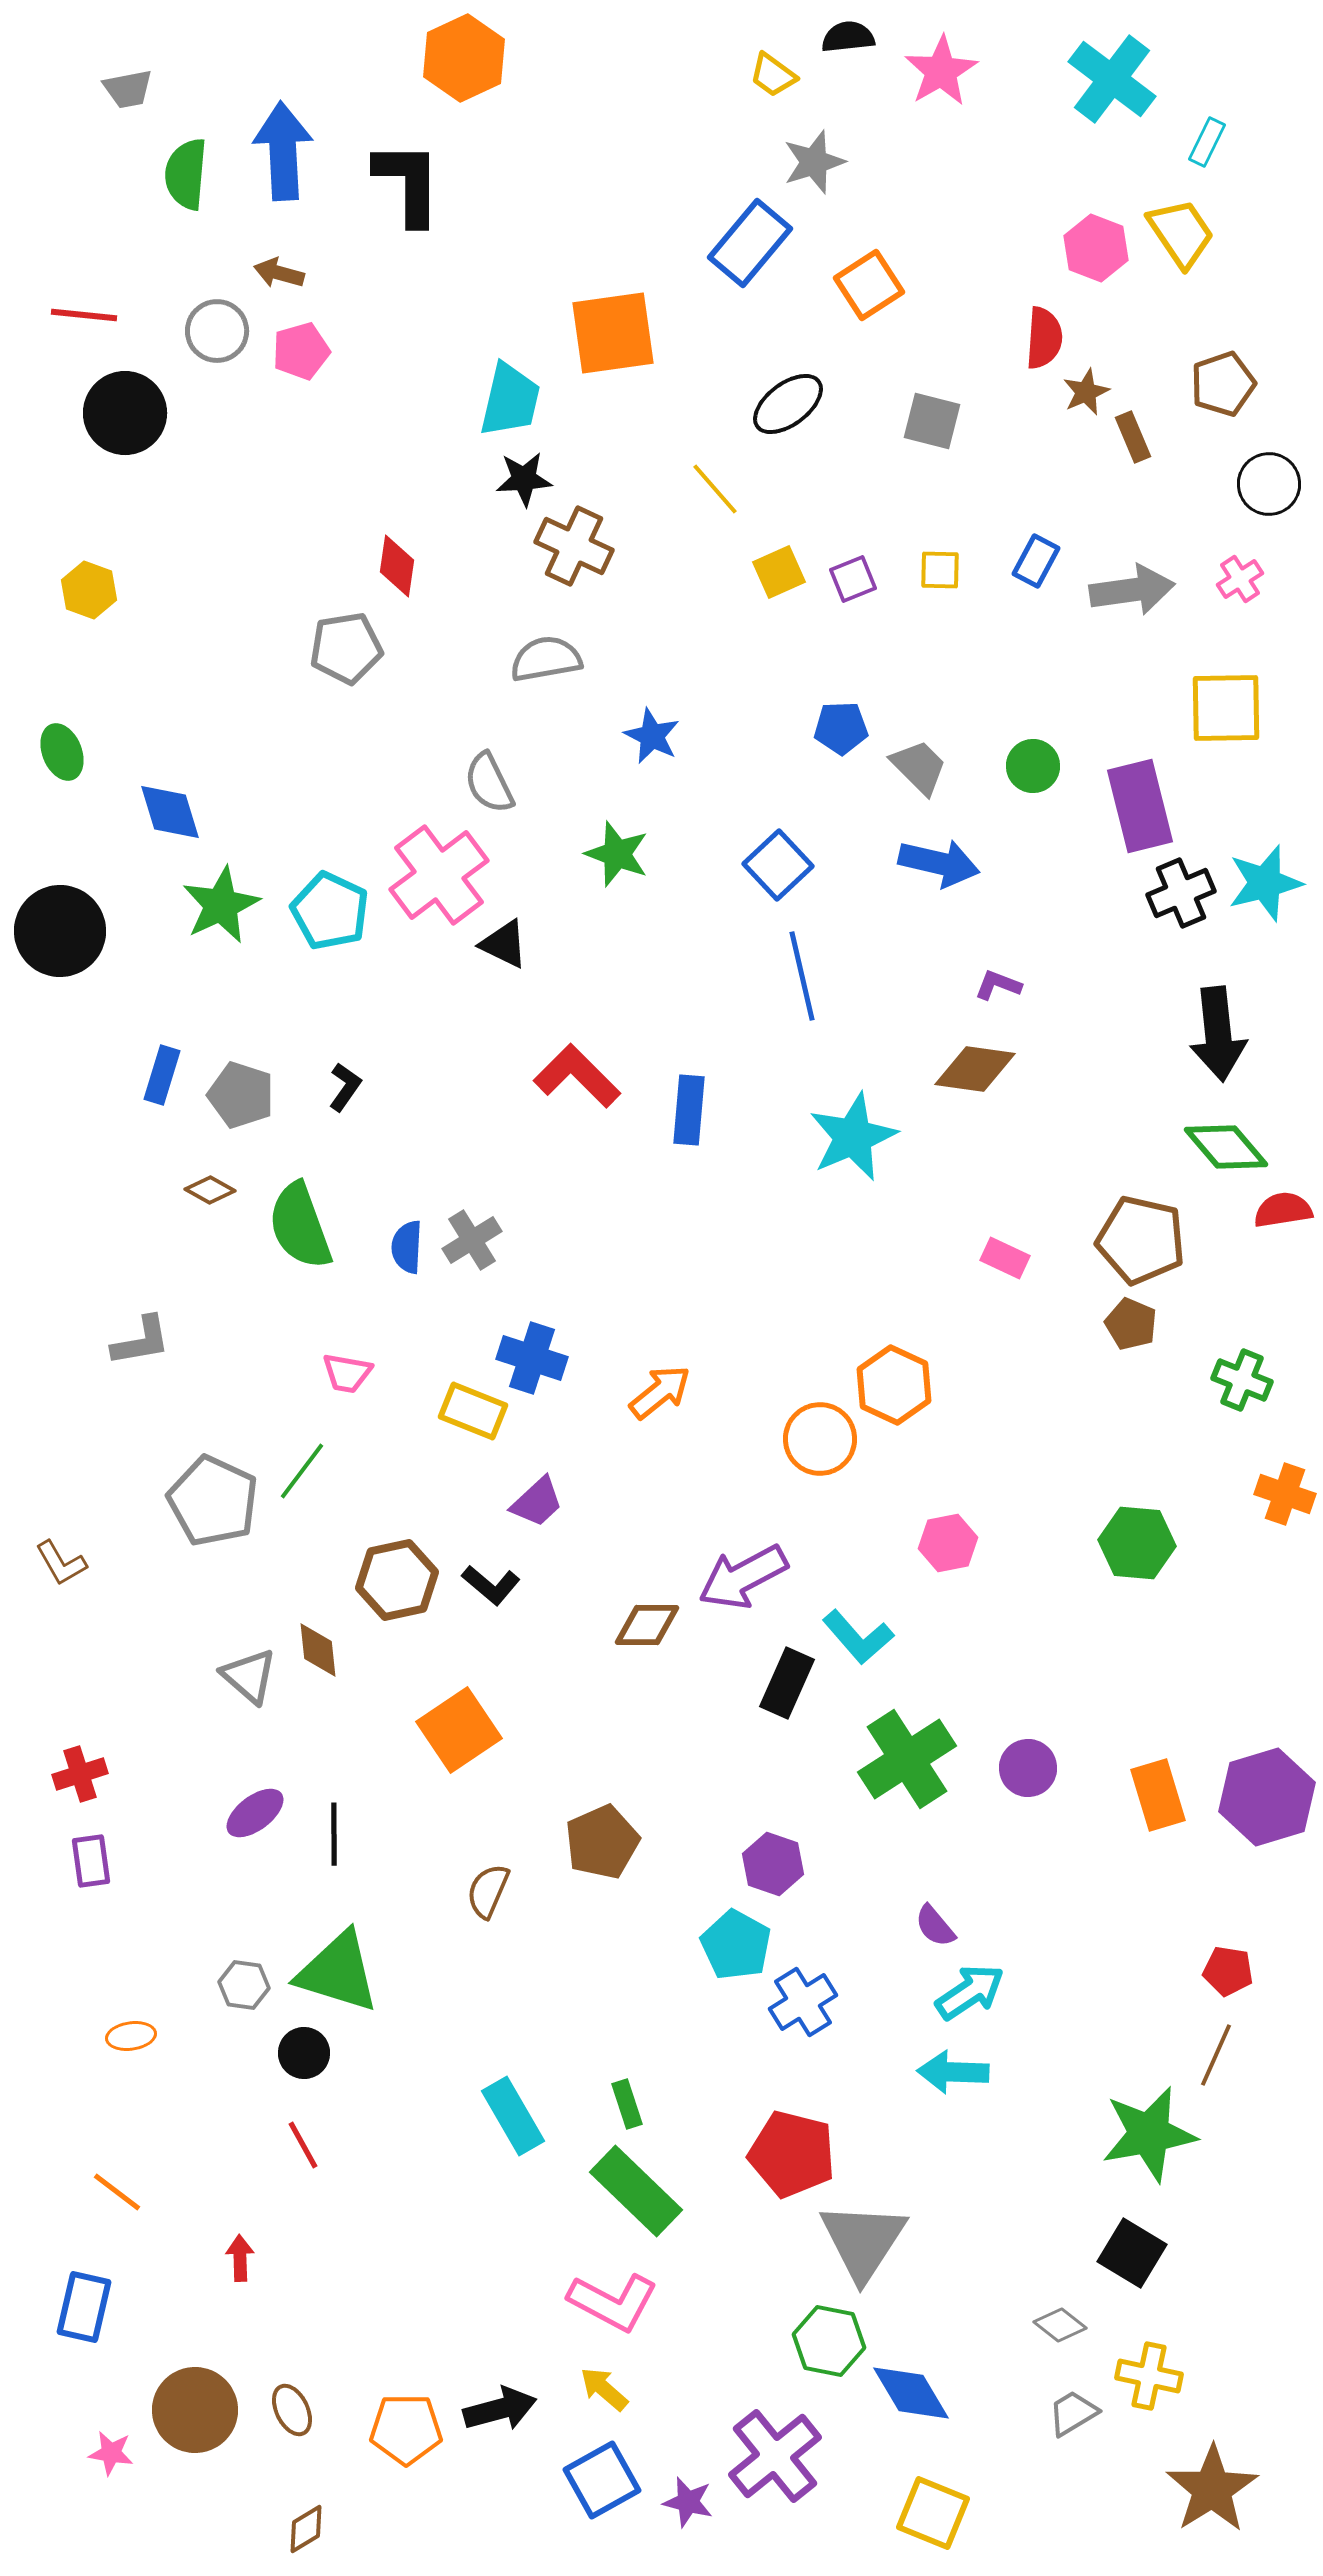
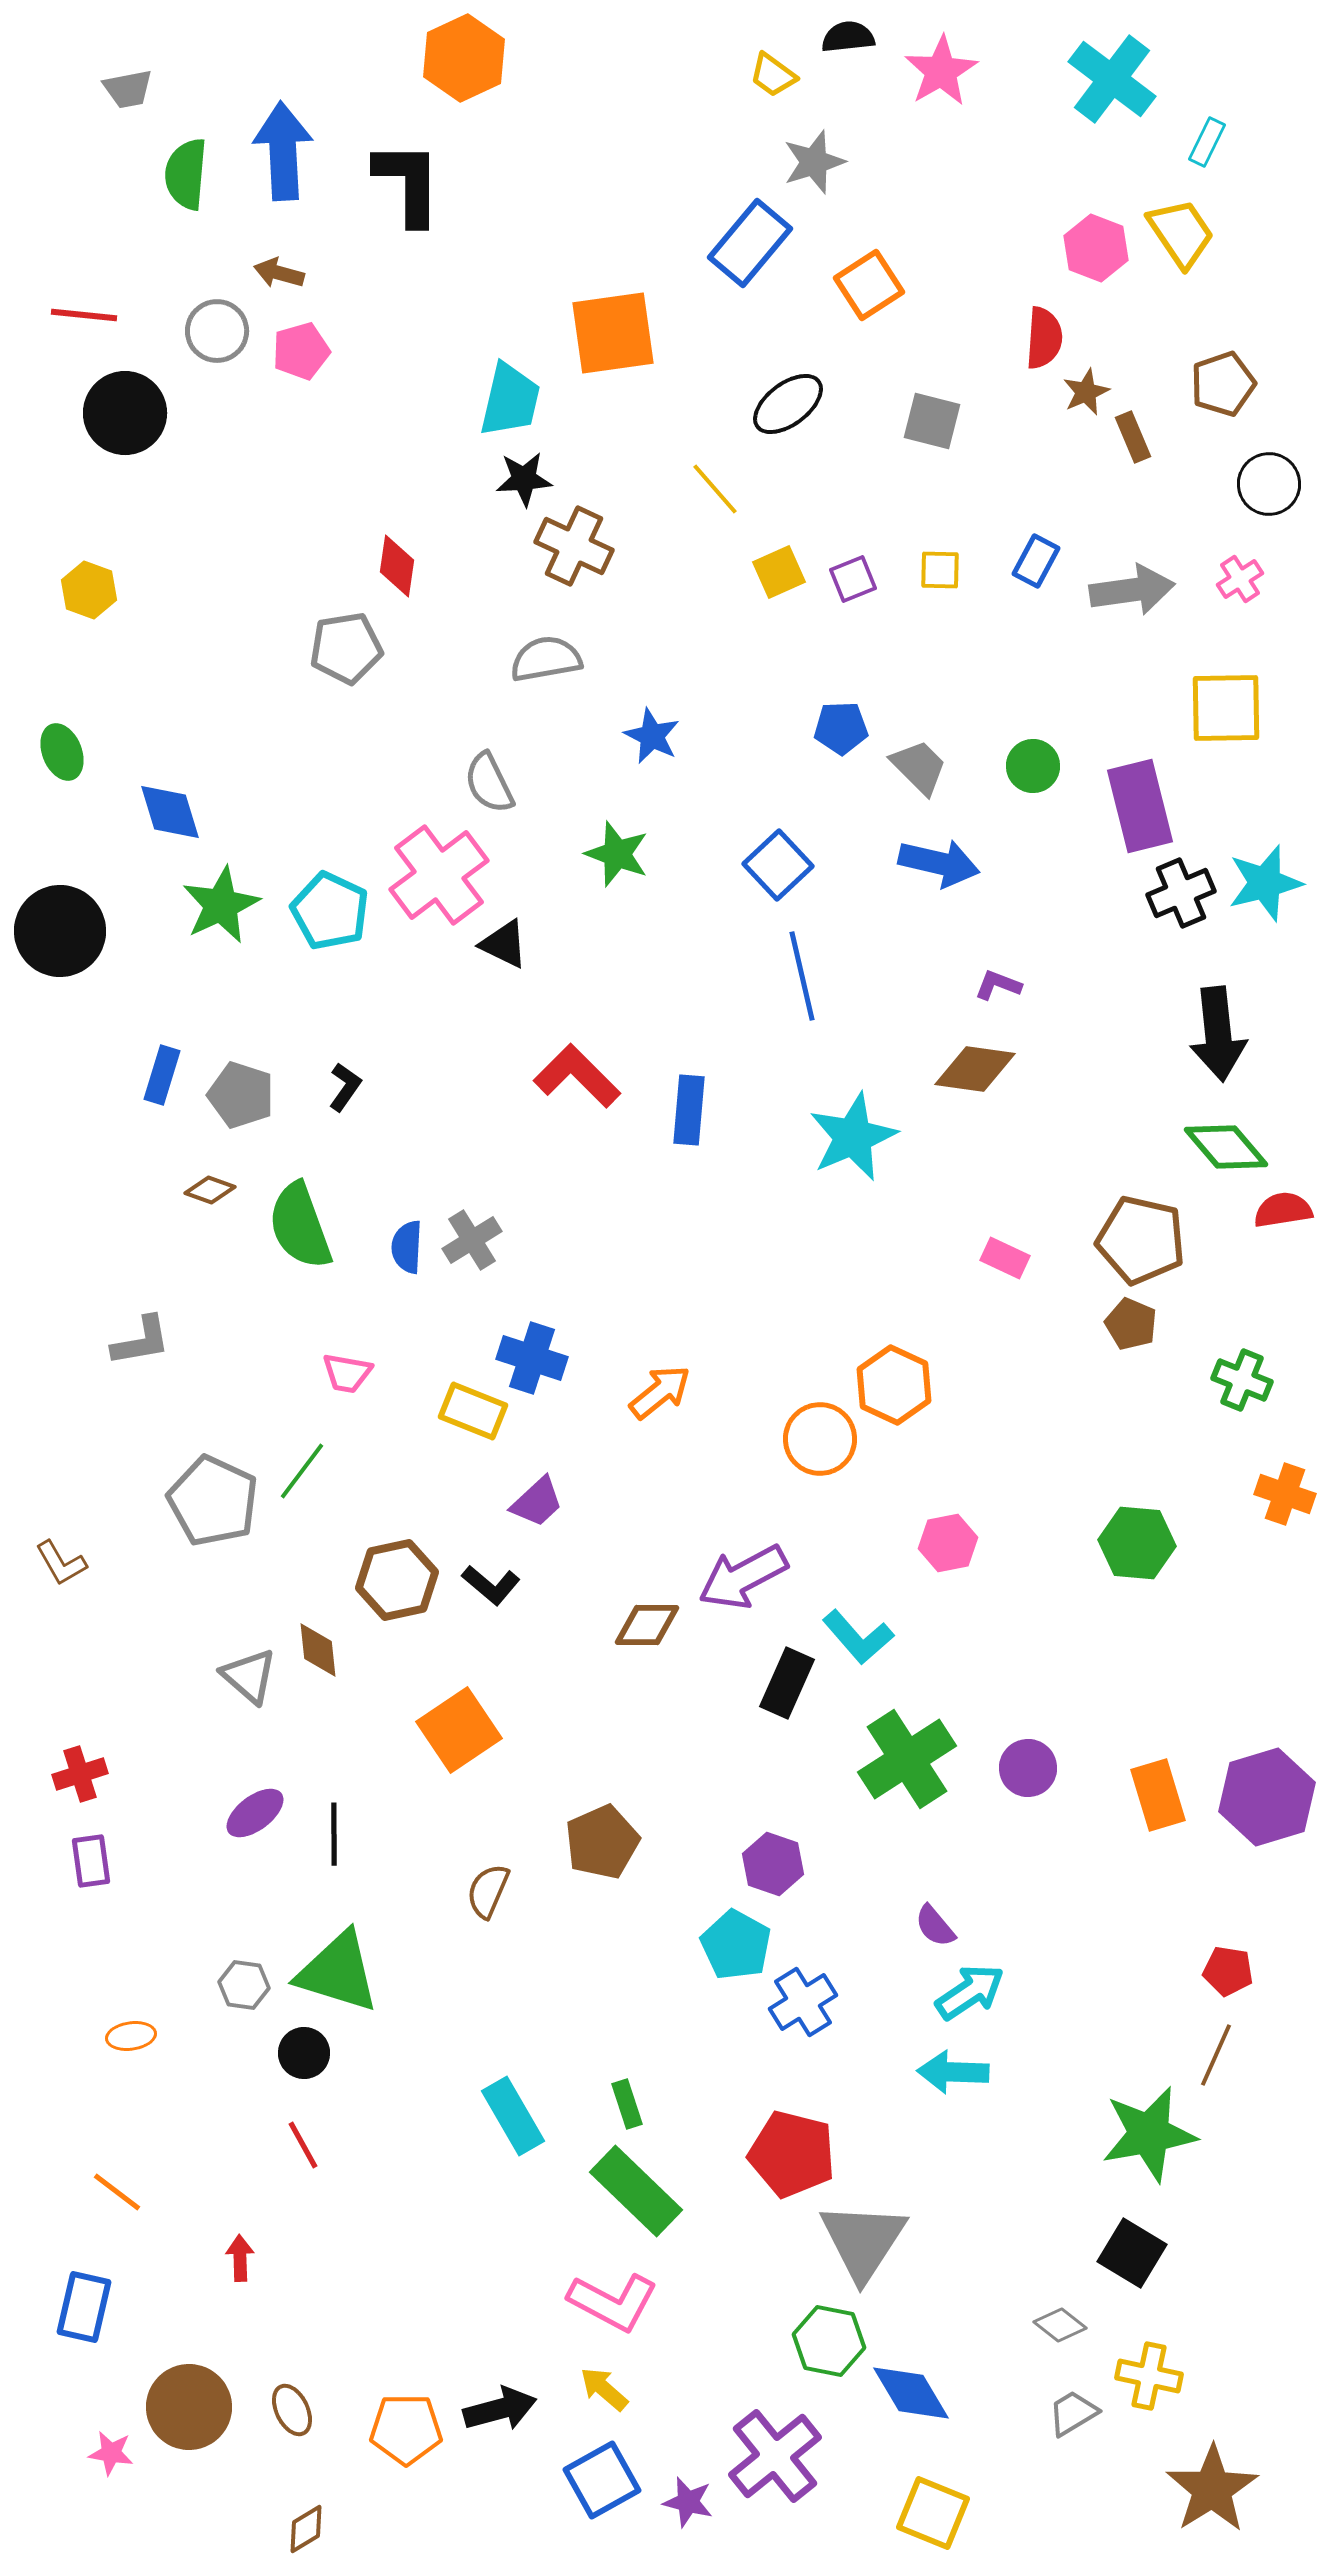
brown diamond at (210, 1190): rotated 9 degrees counterclockwise
brown circle at (195, 2410): moved 6 px left, 3 px up
